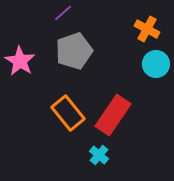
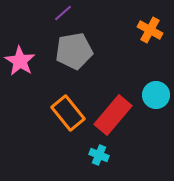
orange cross: moved 3 px right, 1 px down
gray pentagon: rotated 9 degrees clockwise
cyan circle: moved 31 px down
red rectangle: rotated 6 degrees clockwise
cyan cross: rotated 18 degrees counterclockwise
